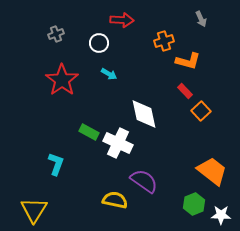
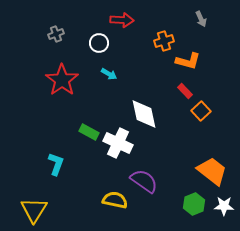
white star: moved 3 px right, 9 px up
